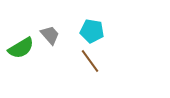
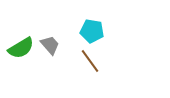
gray trapezoid: moved 10 px down
